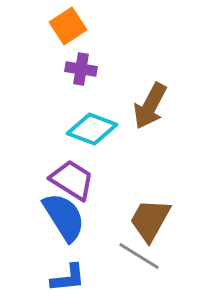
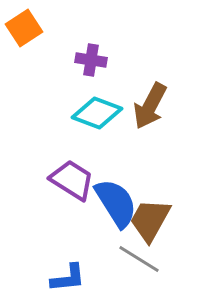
orange square: moved 44 px left, 2 px down
purple cross: moved 10 px right, 9 px up
cyan diamond: moved 5 px right, 16 px up
blue semicircle: moved 52 px right, 14 px up
gray line: moved 3 px down
